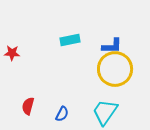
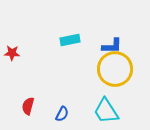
cyan trapezoid: moved 1 px right, 1 px up; rotated 68 degrees counterclockwise
